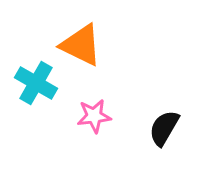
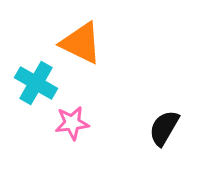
orange triangle: moved 2 px up
pink star: moved 22 px left, 7 px down
